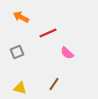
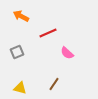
orange arrow: moved 1 px up
